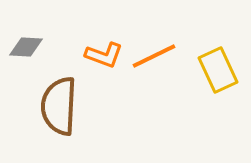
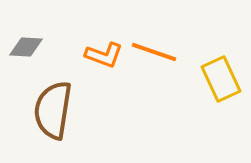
orange line: moved 4 px up; rotated 45 degrees clockwise
yellow rectangle: moved 3 px right, 9 px down
brown semicircle: moved 6 px left, 4 px down; rotated 6 degrees clockwise
